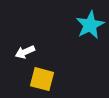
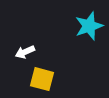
cyan star: moved 1 px left, 1 px down; rotated 8 degrees clockwise
